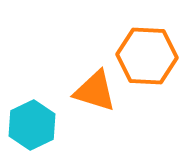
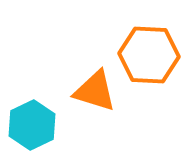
orange hexagon: moved 2 px right, 1 px up
